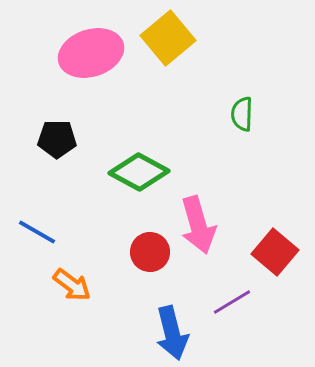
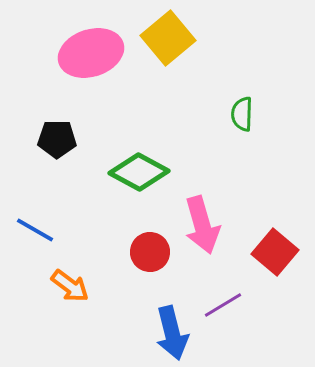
pink arrow: moved 4 px right
blue line: moved 2 px left, 2 px up
orange arrow: moved 2 px left, 1 px down
purple line: moved 9 px left, 3 px down
